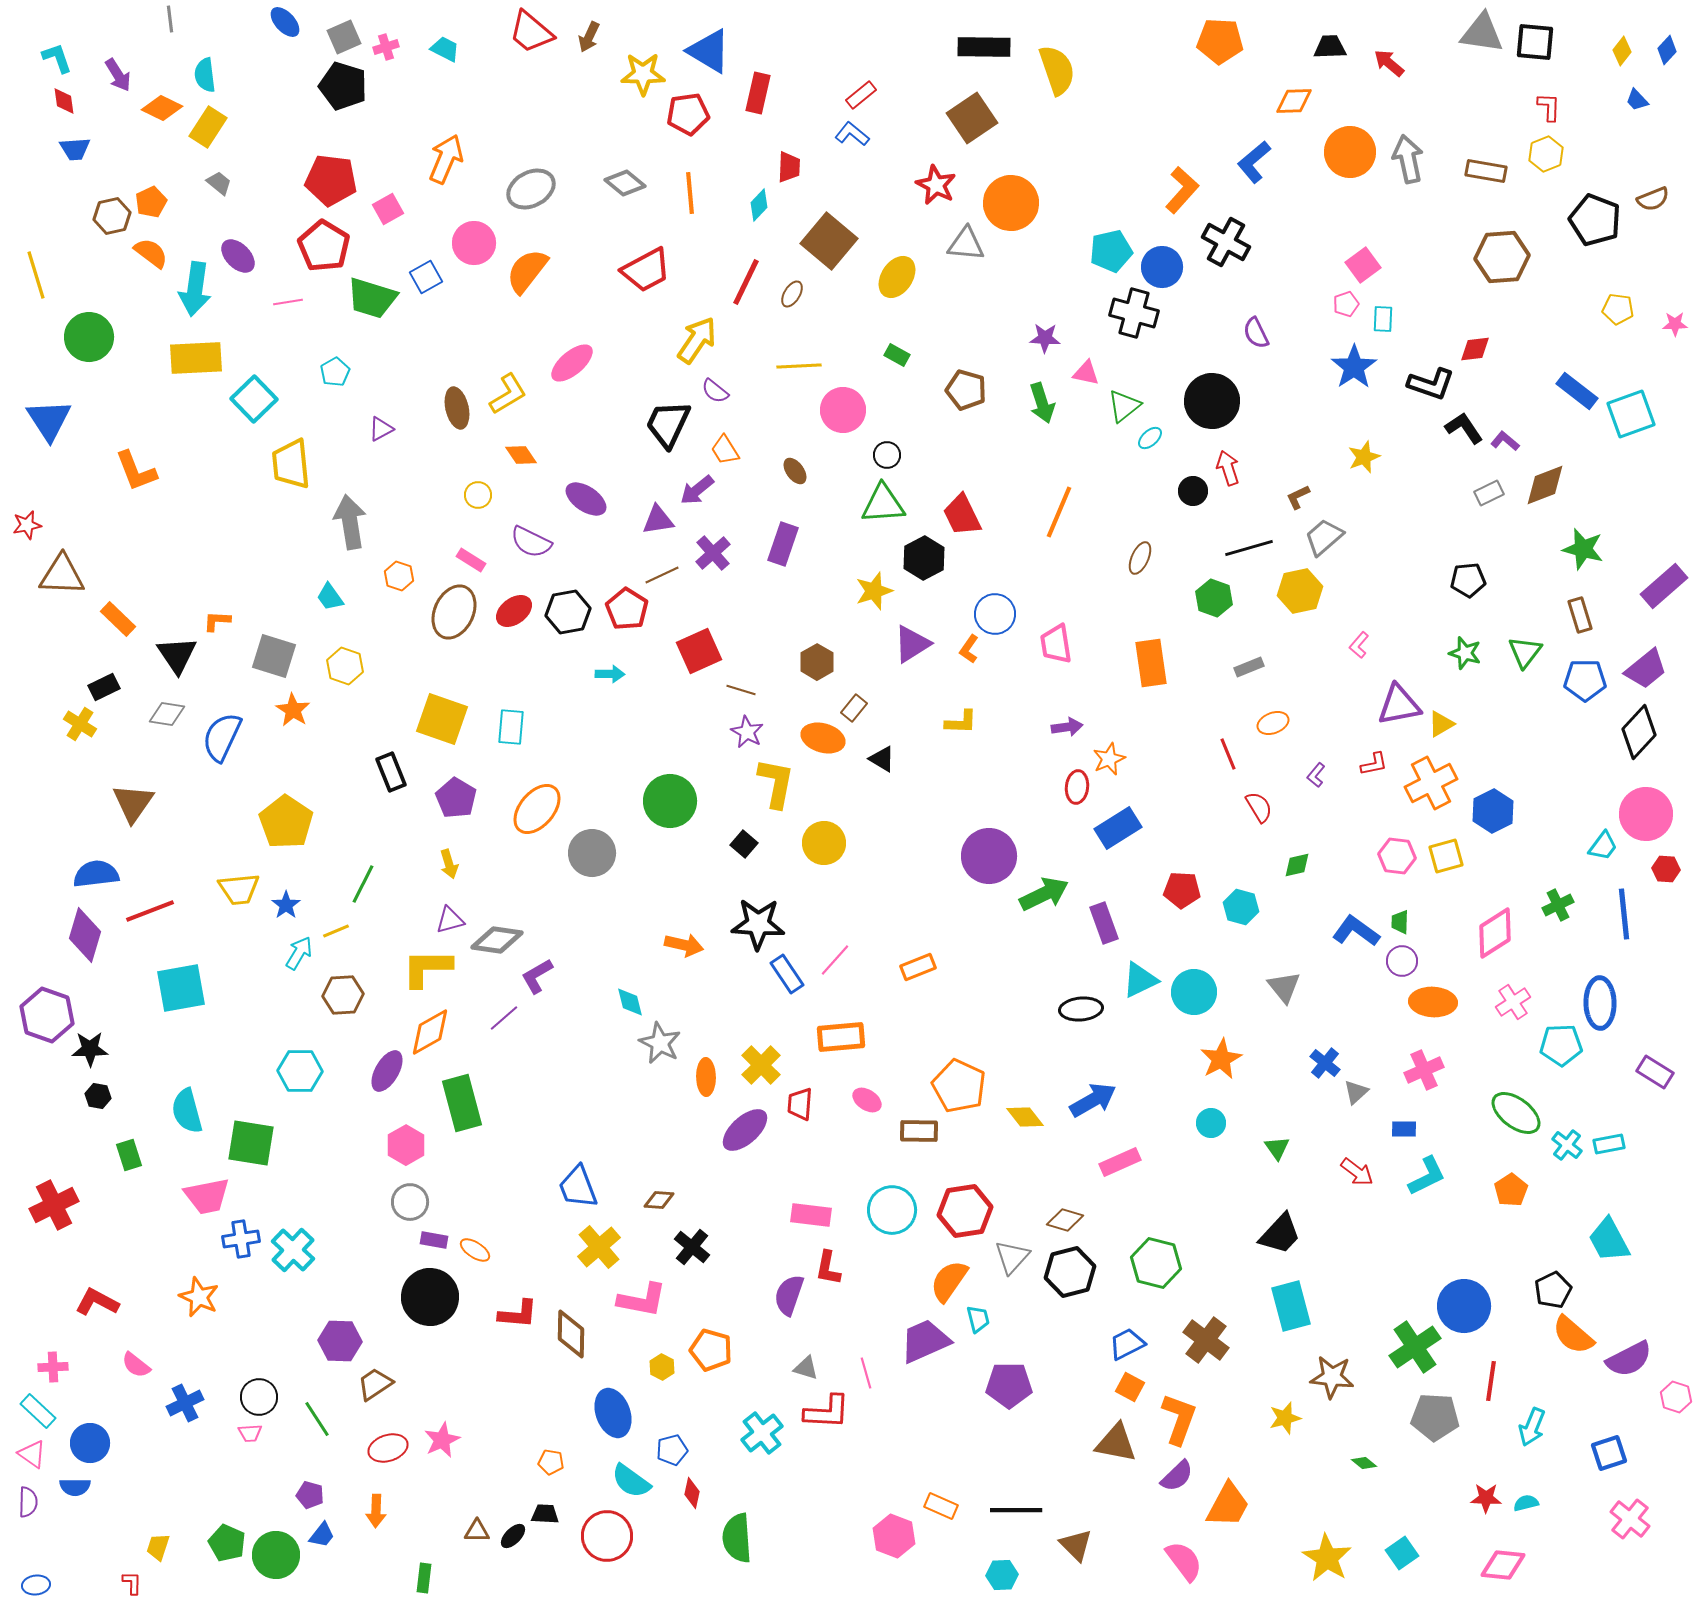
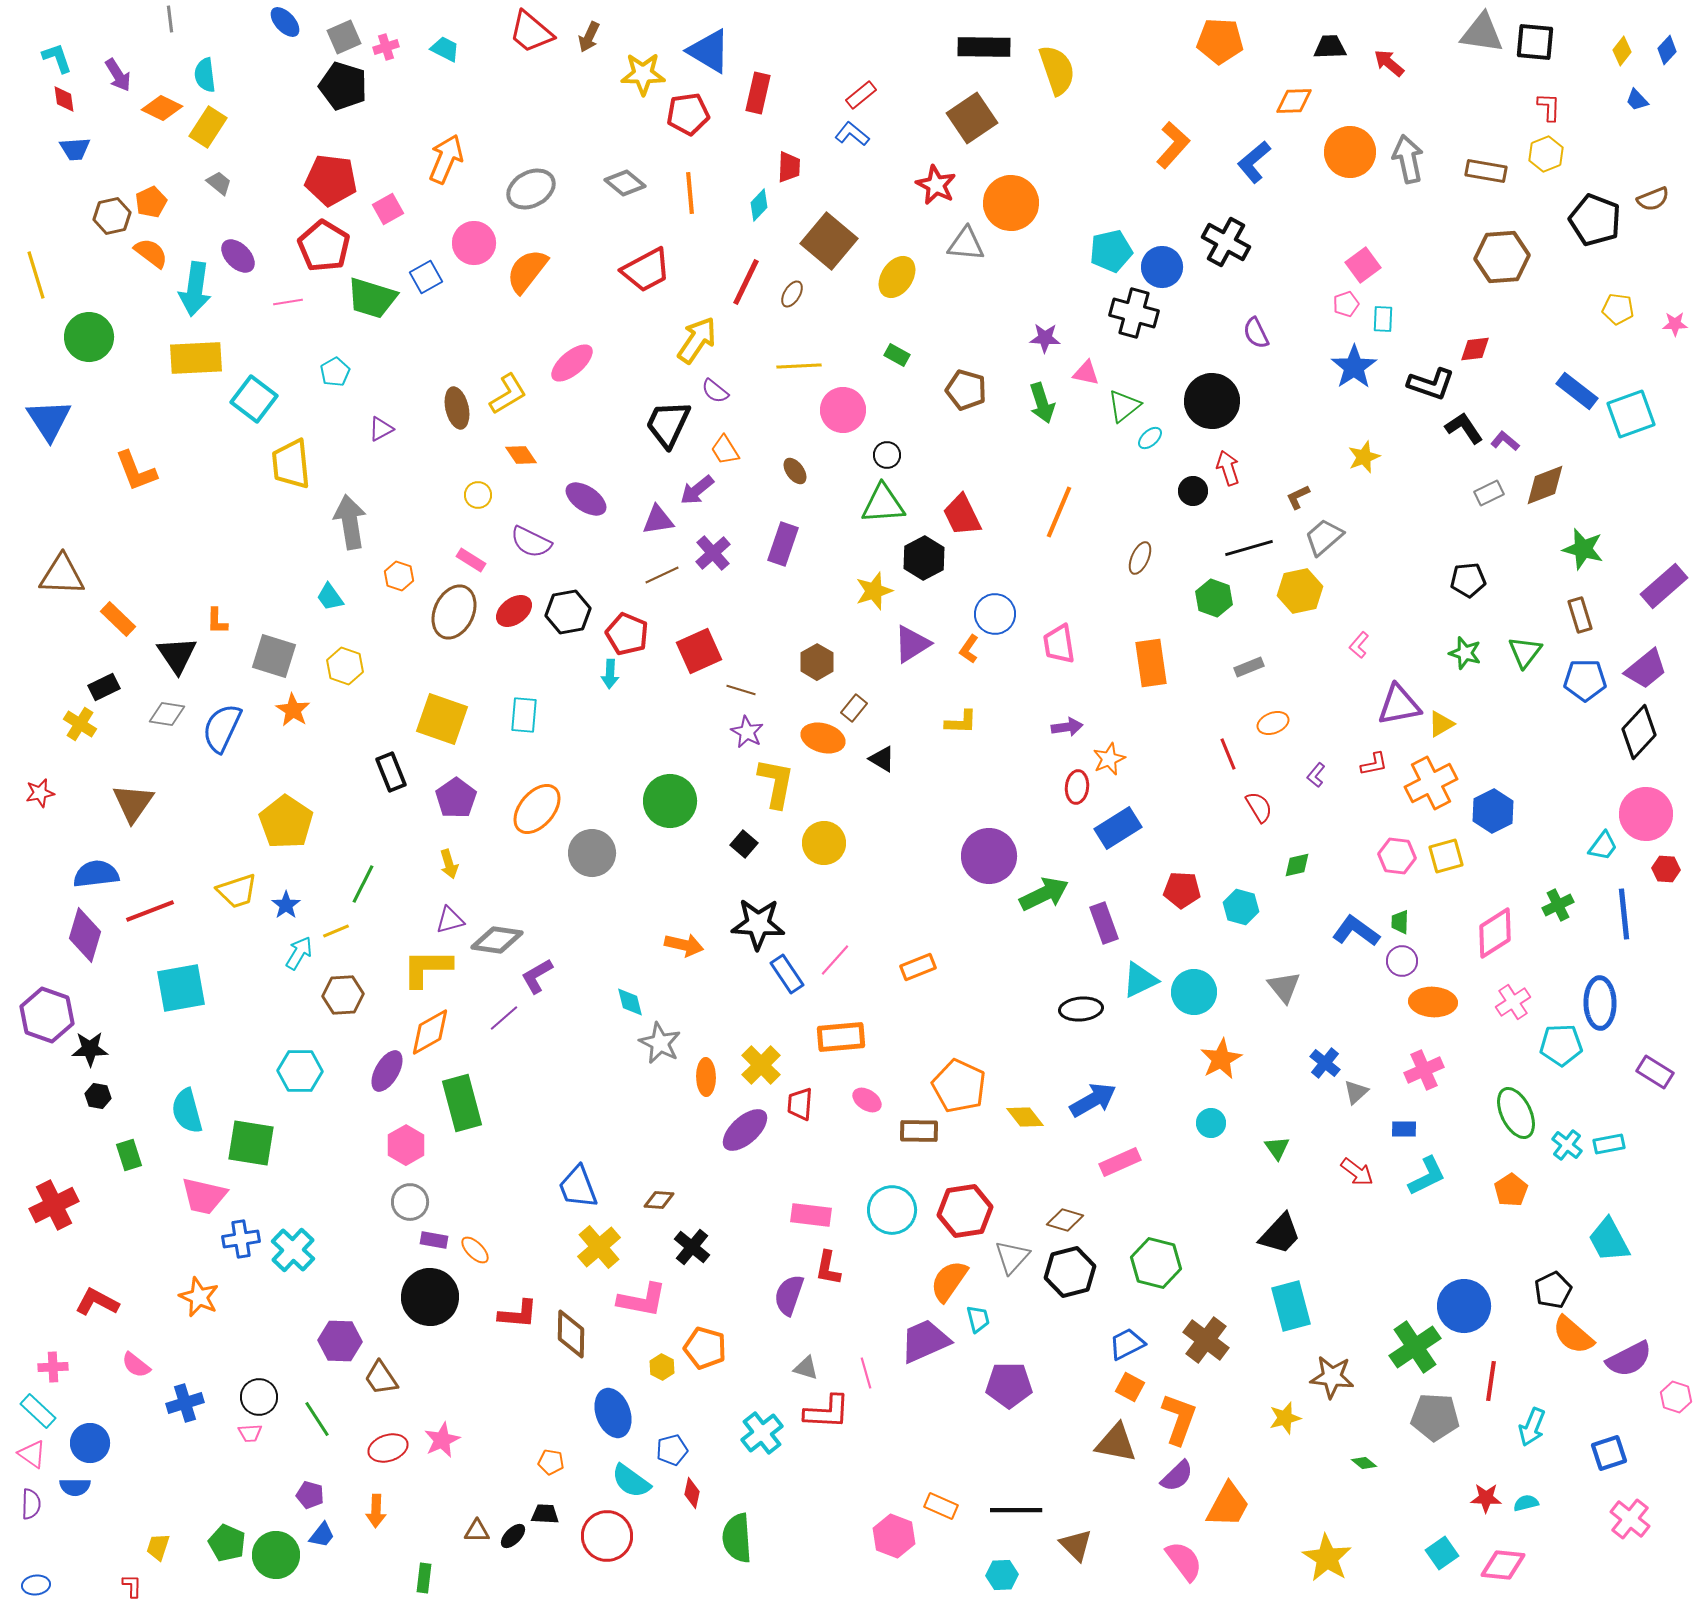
red diamond at (64, 101): moved 2 px up
orange L-shape at (1182, 190): moved 9 px left, 45 px up
cyan square at (254, 399): rotated 9 degrees counterclockwise
red star at (27, 525): moved 13 px right, 268 px down
red pentagon at (627, 609): moved 25 px down; rotated 9 degrees counterclockwise
orange L-shape at (217, 621): rotated 92 degrees counterclockwise
pink trapezoid at (1056, 644): moved 3 px right
cyan arrow at (610, 674): rotated 92 degrees clockwise
cyan rectangle at (511, 727): moved 13 px right, 12 px up
blue semicircle at (222, 737): moved 9 px up
purple pentagon at (456, 798): rotated 6 degrees clockwise
yellow trapezoid at (239, 889): moved 2 px left, 2 px down; rotated 12 degrees counterclockwise
green ellipse at (1516, 1113): rotated 27 degrees clockwise
pink trapezoid at (207, 1196): moved 3 px left; rotated 24 degrees clockwise
orange ellipse at (475, 1250): rotated 12 degrees clockwise
orange pentagon at (711, 1350): moved 6 px left, 2 px up
brown trapezoid at (375, 1384): moved 6 px right, 6 px up; rotated 90 degrees counterclockwise
blue cross at (185, 1403): rotated 9 degrees clockwise
purple semicircle at (28, 1502): moved 3 px right, 2 px down
cyan square at (1402, 1553): moved 40 px right
red L-shape at (132, 1583): moved 3 px down
